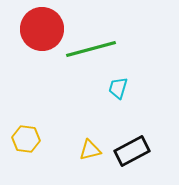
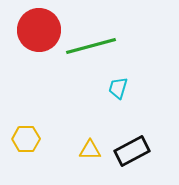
red circle: moved 3 px left, 1 px down
green line: moved 3 px up
yellow hexagon: rotated 8 degrees counterclockwise
yellow triangle: rotated 15 degrees clockwise
